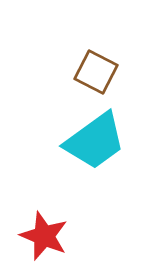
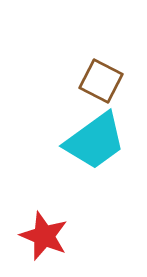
brown square: moved 5 px right, 9 px down
